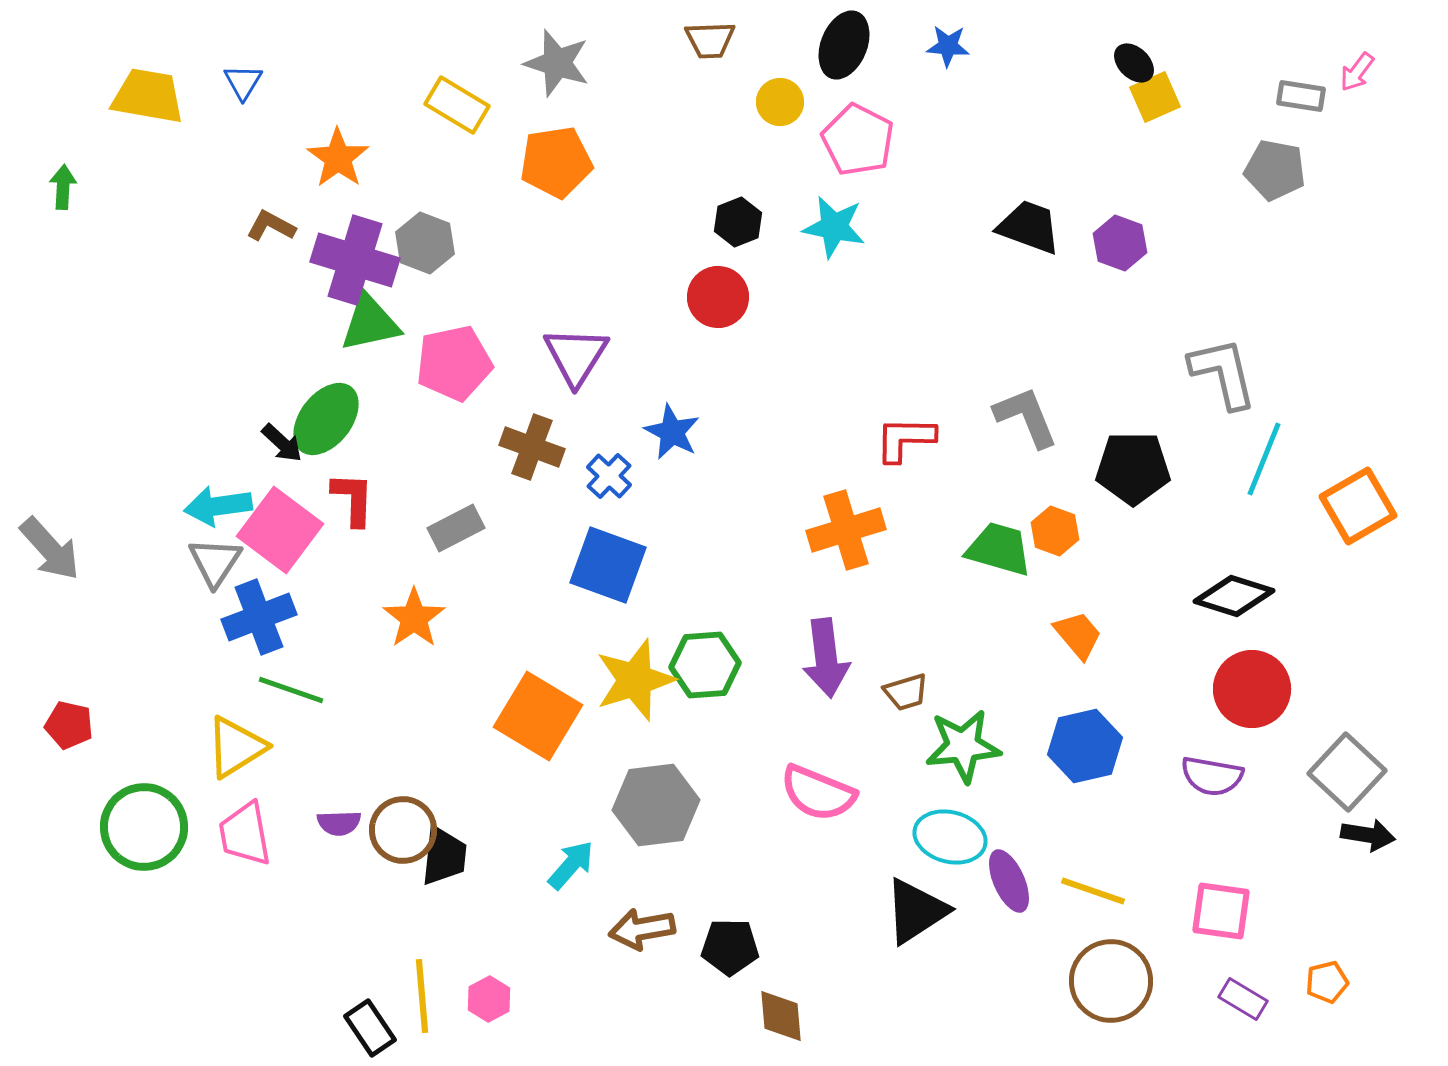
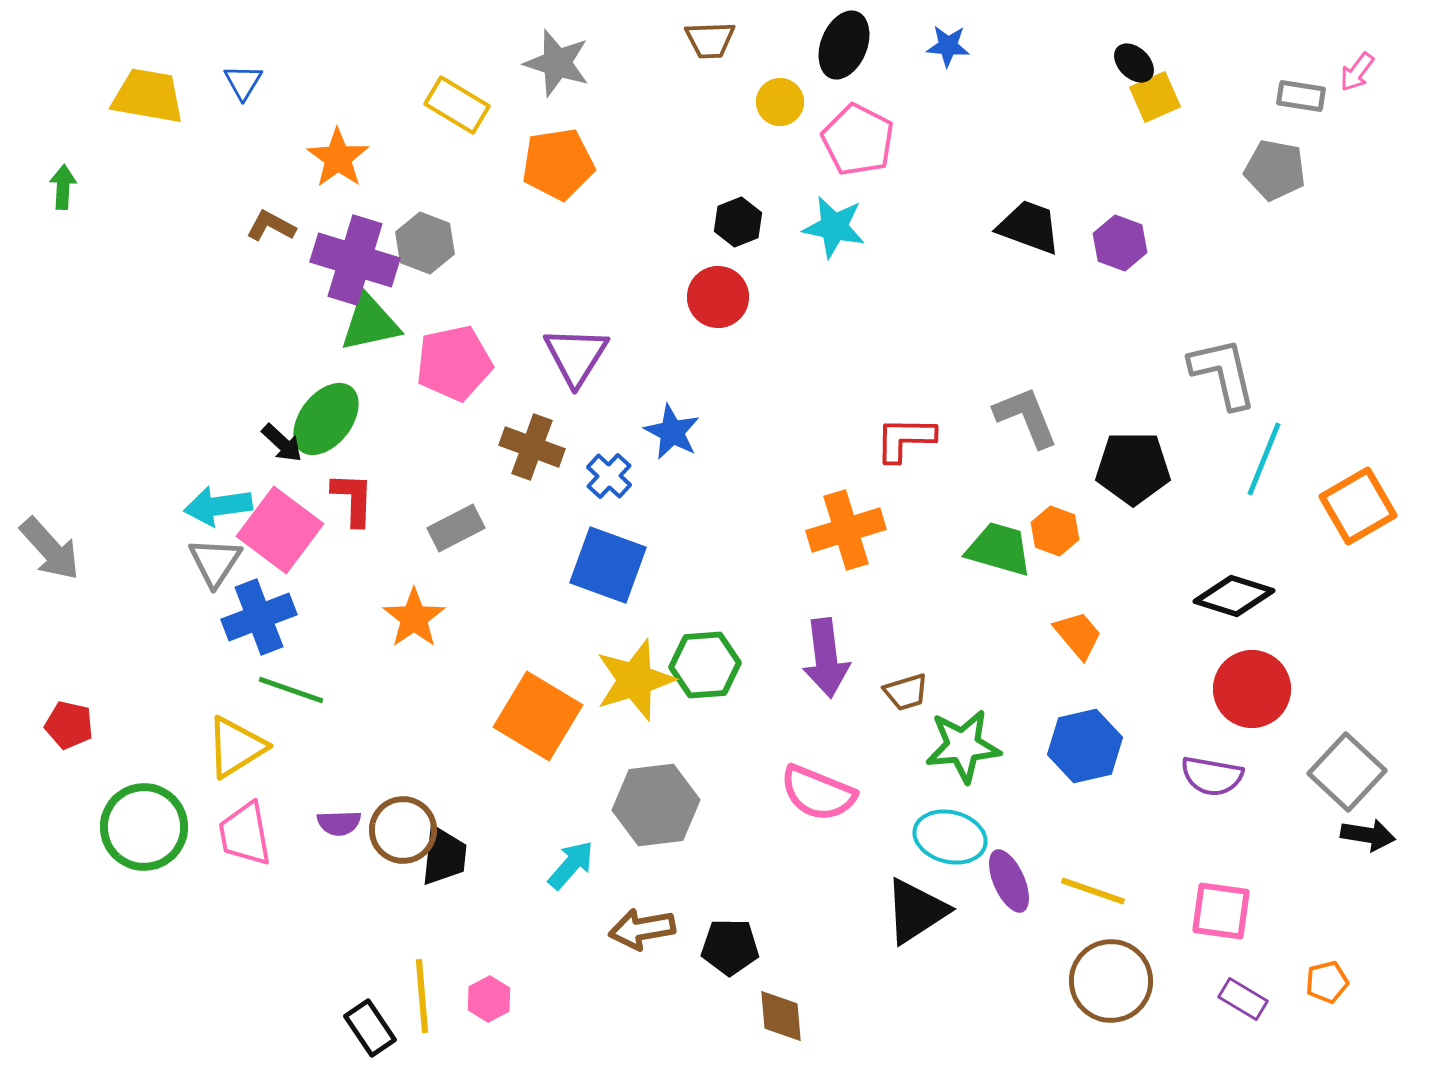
orange pentagon at (556, 162): moved 2 px right, 2 px down
